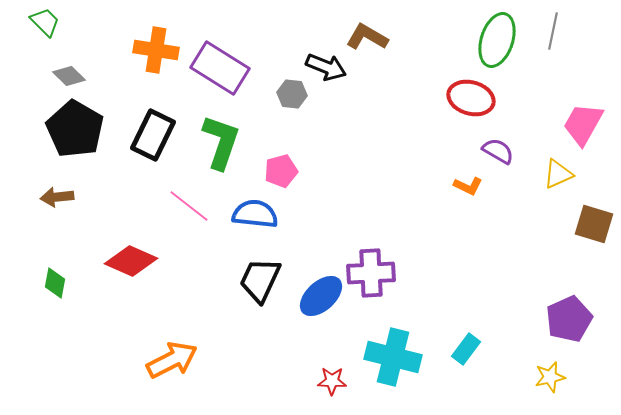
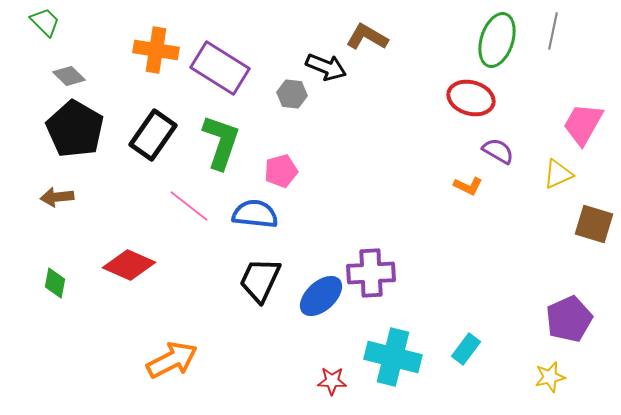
black rectangle: rotated 9 degrees clockwise
red diamond: moved 2 px left, 4 px down
